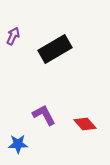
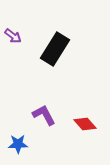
purple arrow: rotated 102 degrees clockwise
black rectangle: rotated 28 degrees counterclockwise
